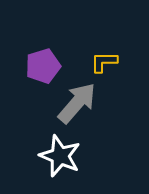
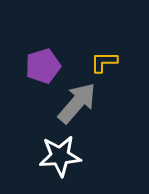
white star: rotated 27 degrees counterclockwise
